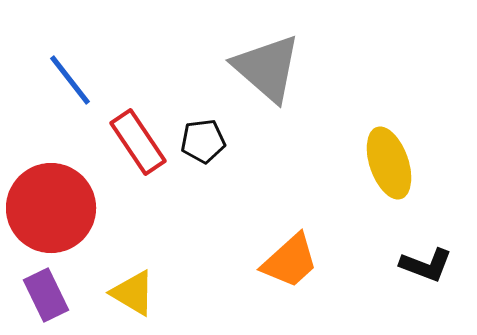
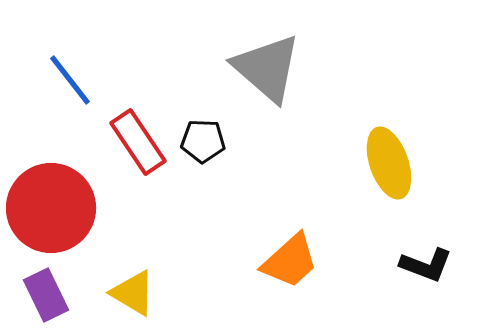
black pentagon: rotated 9 degrees clockwise
